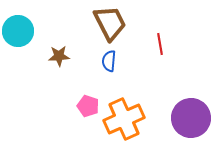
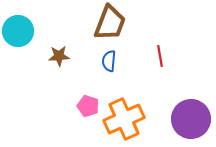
brown trapezoid: rotated 48 degrees clockwise
red line: moved 12 px down
purple circle: moved 1 px down
